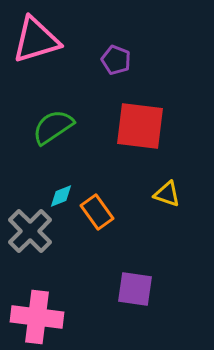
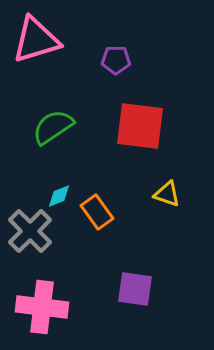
purple pentagon: rotated 20 degrees counterclockwise
cyan diamond: moved 2 px left
pink cross: moved 5 px right, 10 px up
